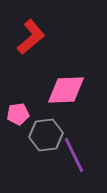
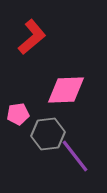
red L-shape: moved 1 px right
gray hexagon: moved 2 px right, 1 px up
purple line: moved 1 px right, 1 px down; rotated 12 degrees counterclockwise
